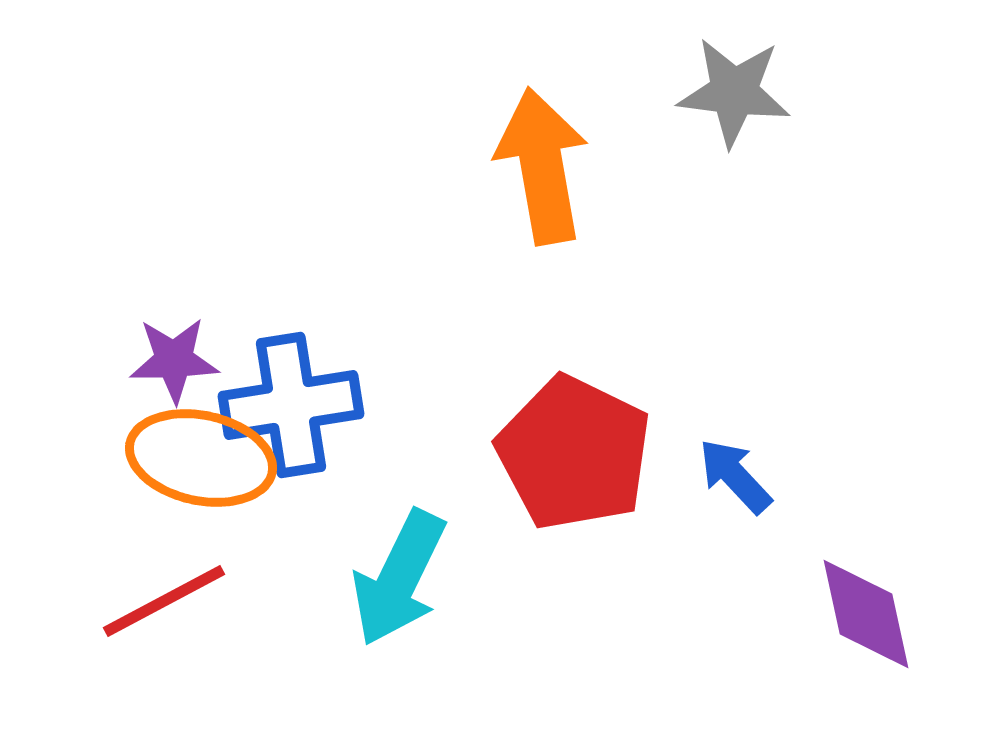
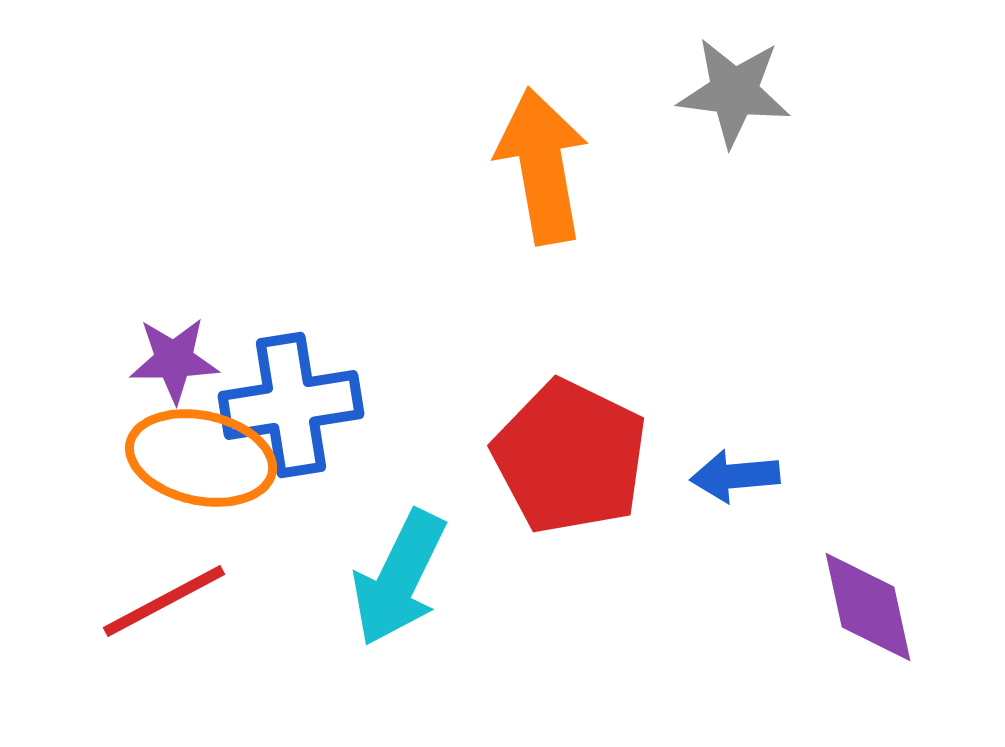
red pentagon: moved 4 px left, 4 px down
blue arrow: rotated 52 degrees counterclockwise
purple diamond: moved 2 px right, 7 px up
